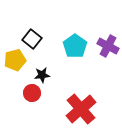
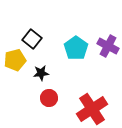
cyan pentagon: moved 1 px right, 2 px down
black star: moved 1 px left, 2 px up
red circle: moved 17 px right, 5 px down
red cross: moved 11 px right; rotated 8 degrees clockwise
